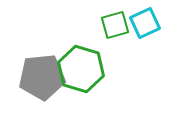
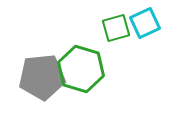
green square: moved 1 px right, 3 px down
